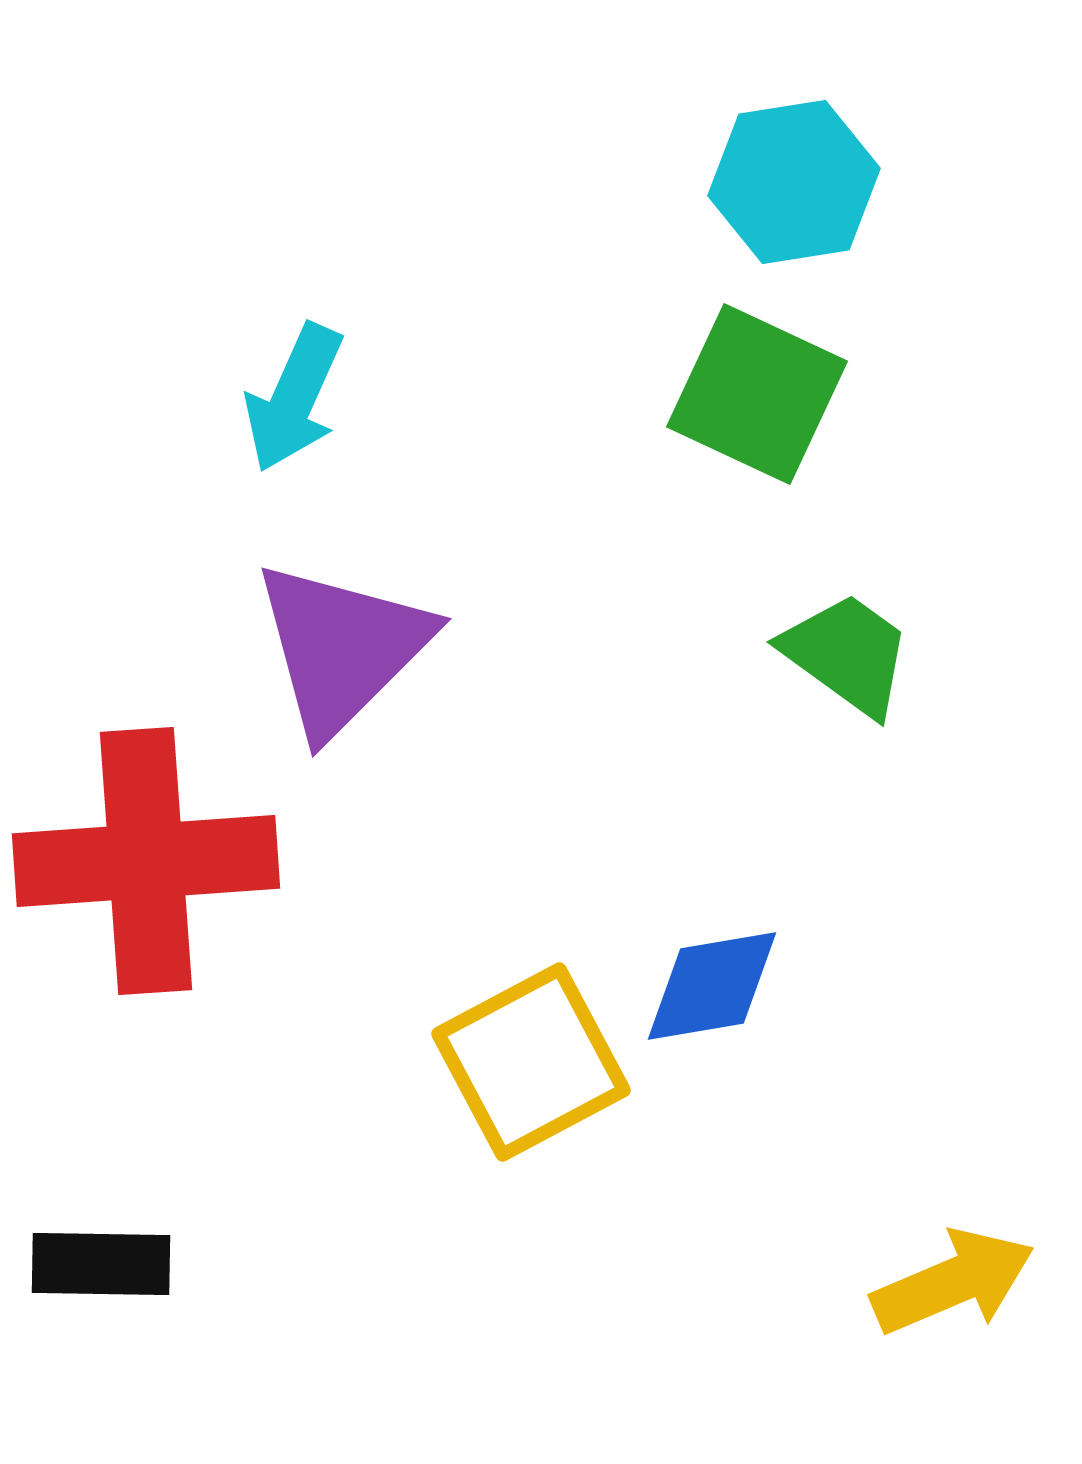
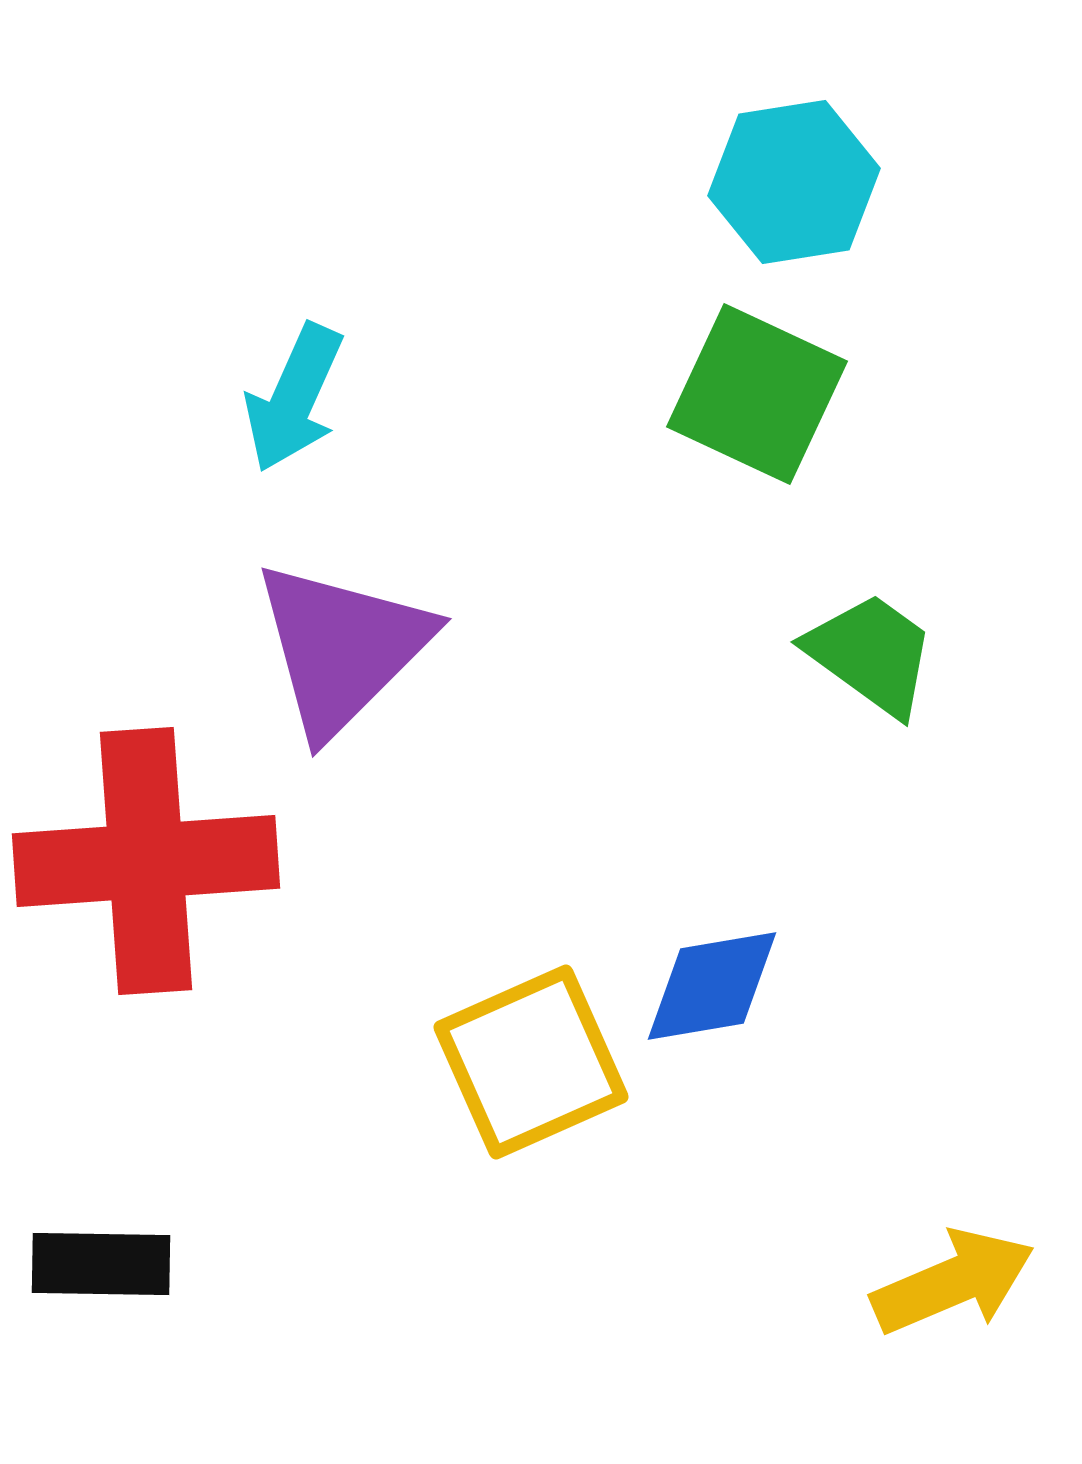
green trapezoid: moved 24 px right
yellow square: rotated 4 degrees clockwise
